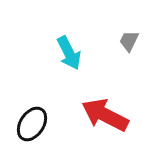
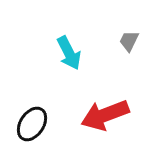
red arrow: rotated 48 degrees counterclockwise
